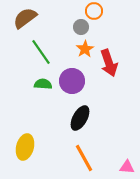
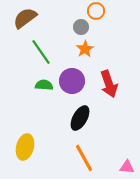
orange circle: moved 2 px right
red arrow: moved 21 px down
green semicircle: moved 1 px right, 1 px down
